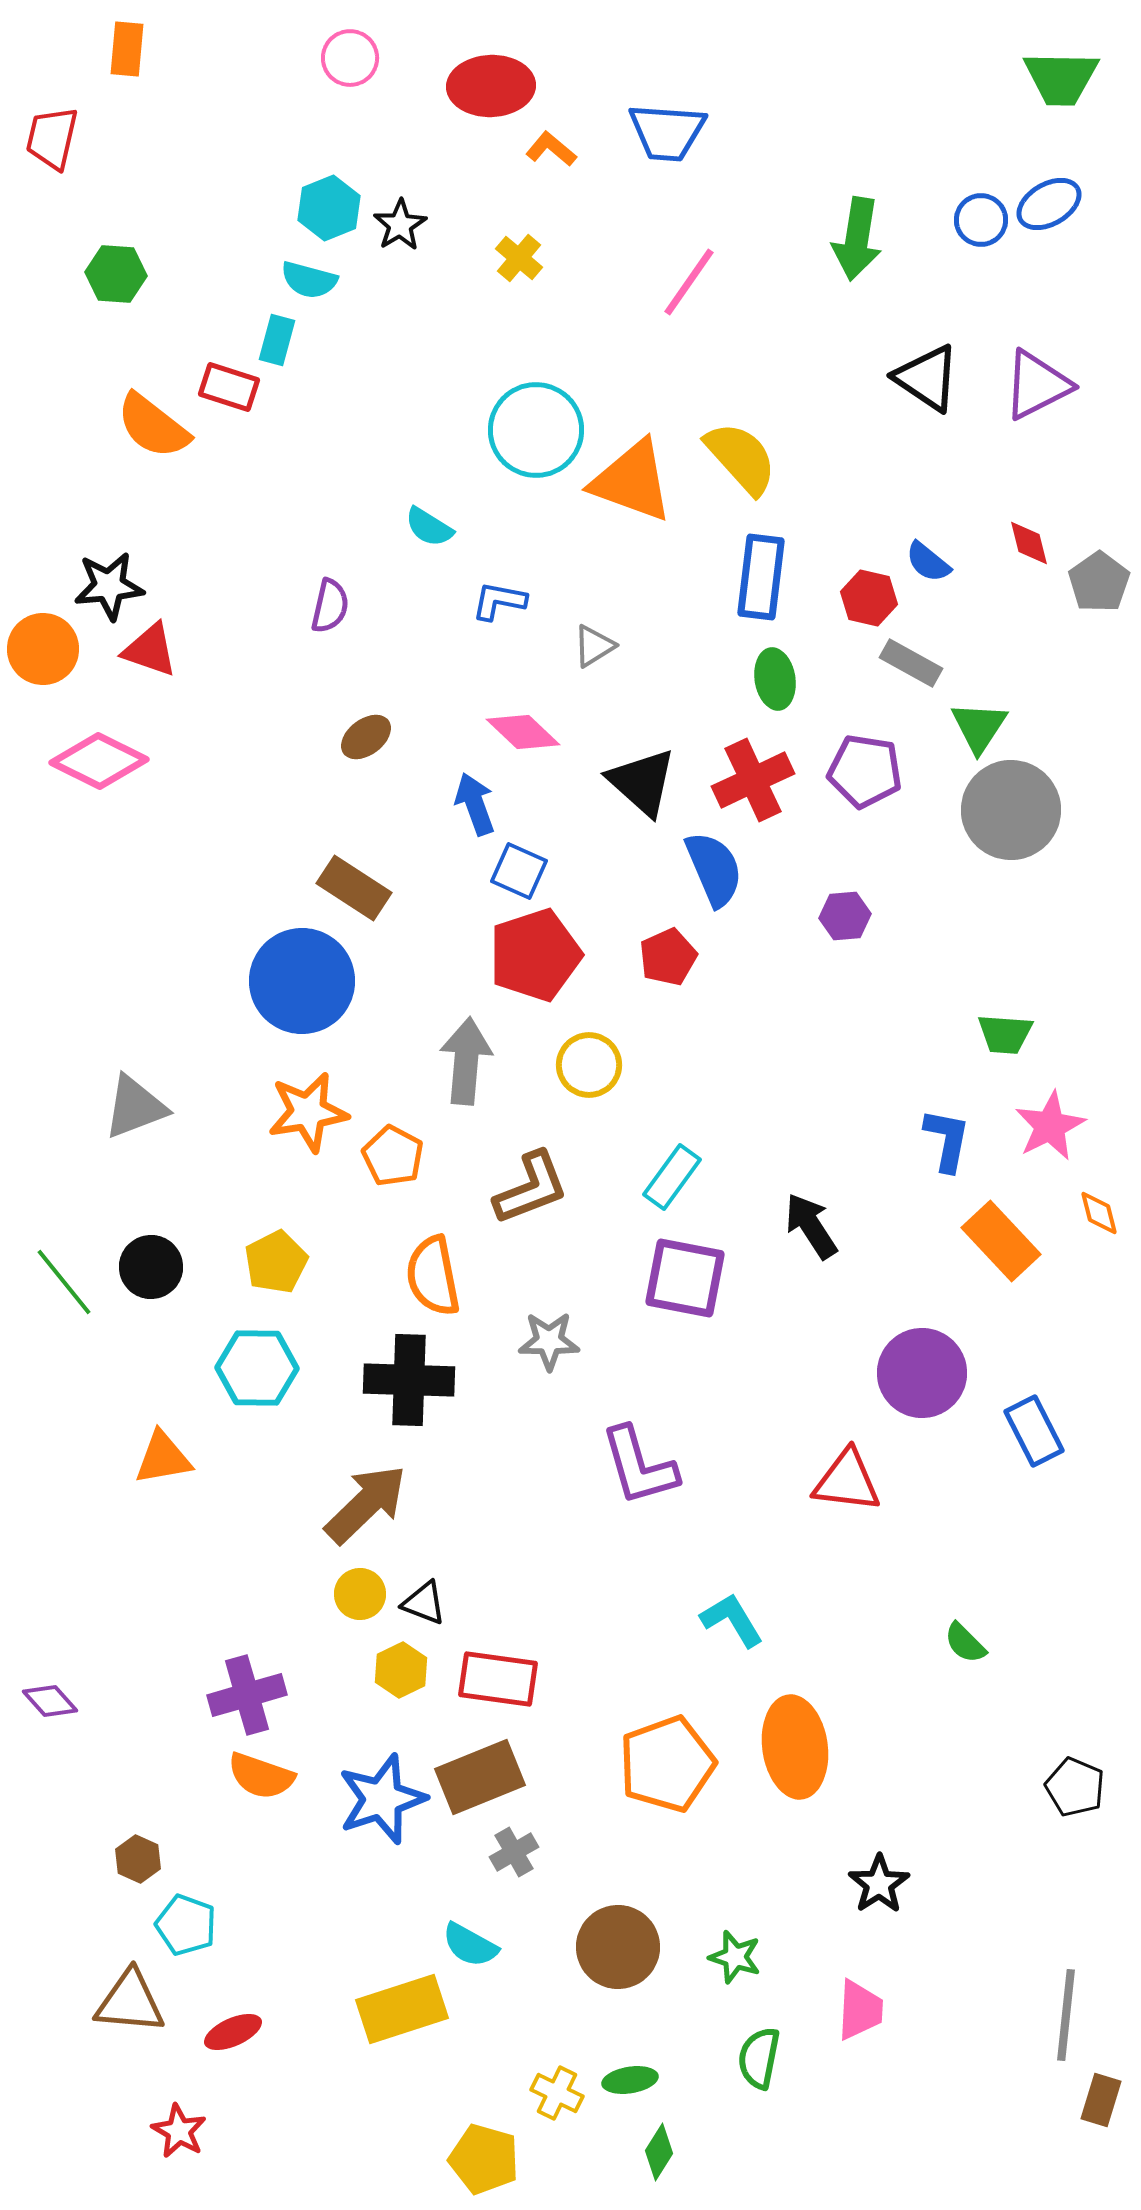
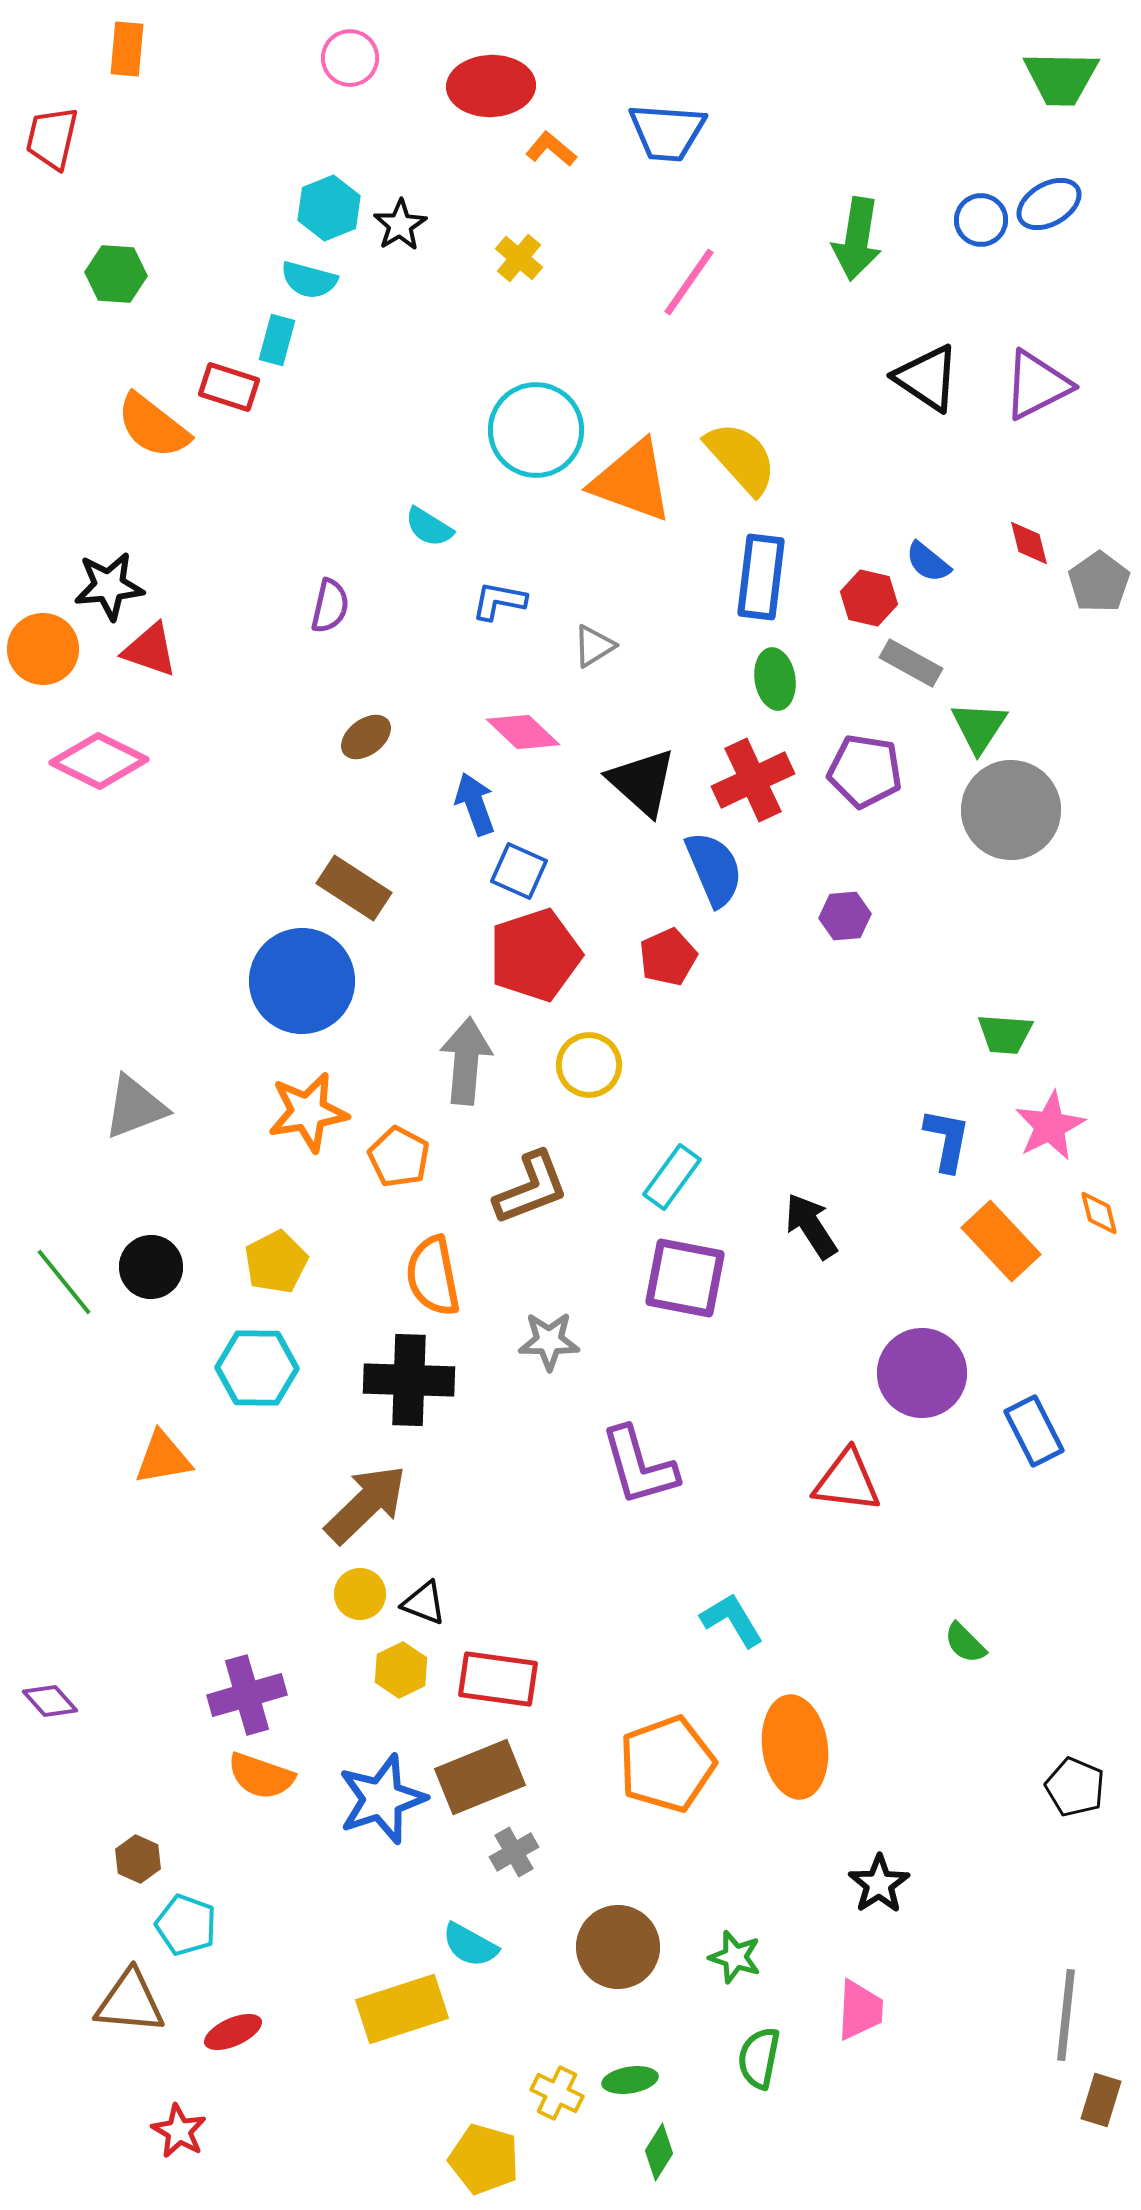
orange pentagon at (393, 1156): moved 6 px right, 1 px down
